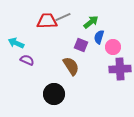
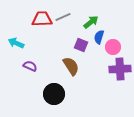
red trapezoid: moved 5 px left, 2 px up
purple semicircle: moved 3 px right, 6 px down
